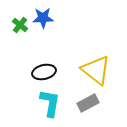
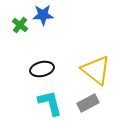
blue star: moved 3 px up
black ellipse: moved 2 px left, 3 px up
cyan L-shape: rotated 24 degrees counterclockwise
